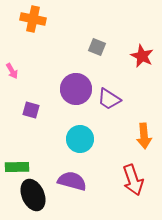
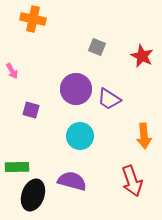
cyan circle: moved 3 px up
red arrow: moved 1 px left, 1 px down
black ellipse: rotated 44 degrees clockwise
